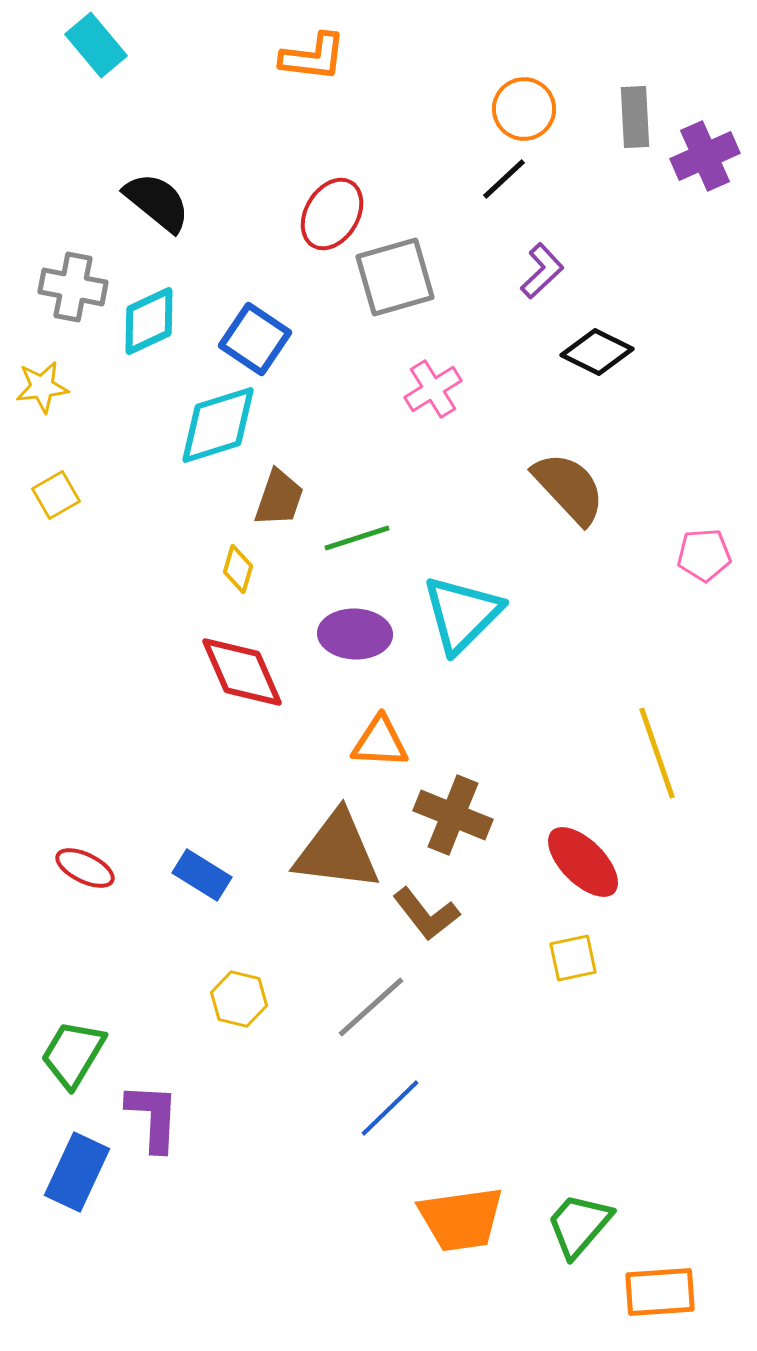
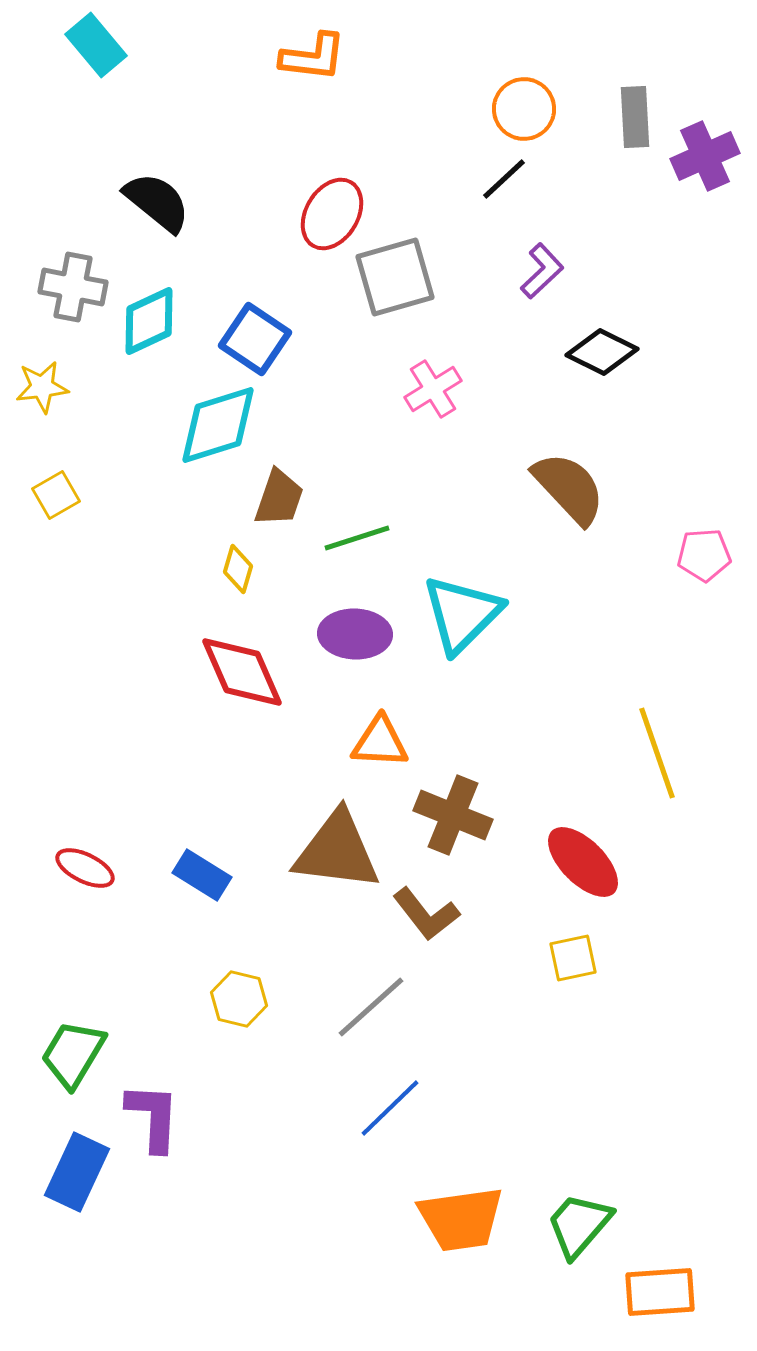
black diamond at (597, 352): moved 5 px right
